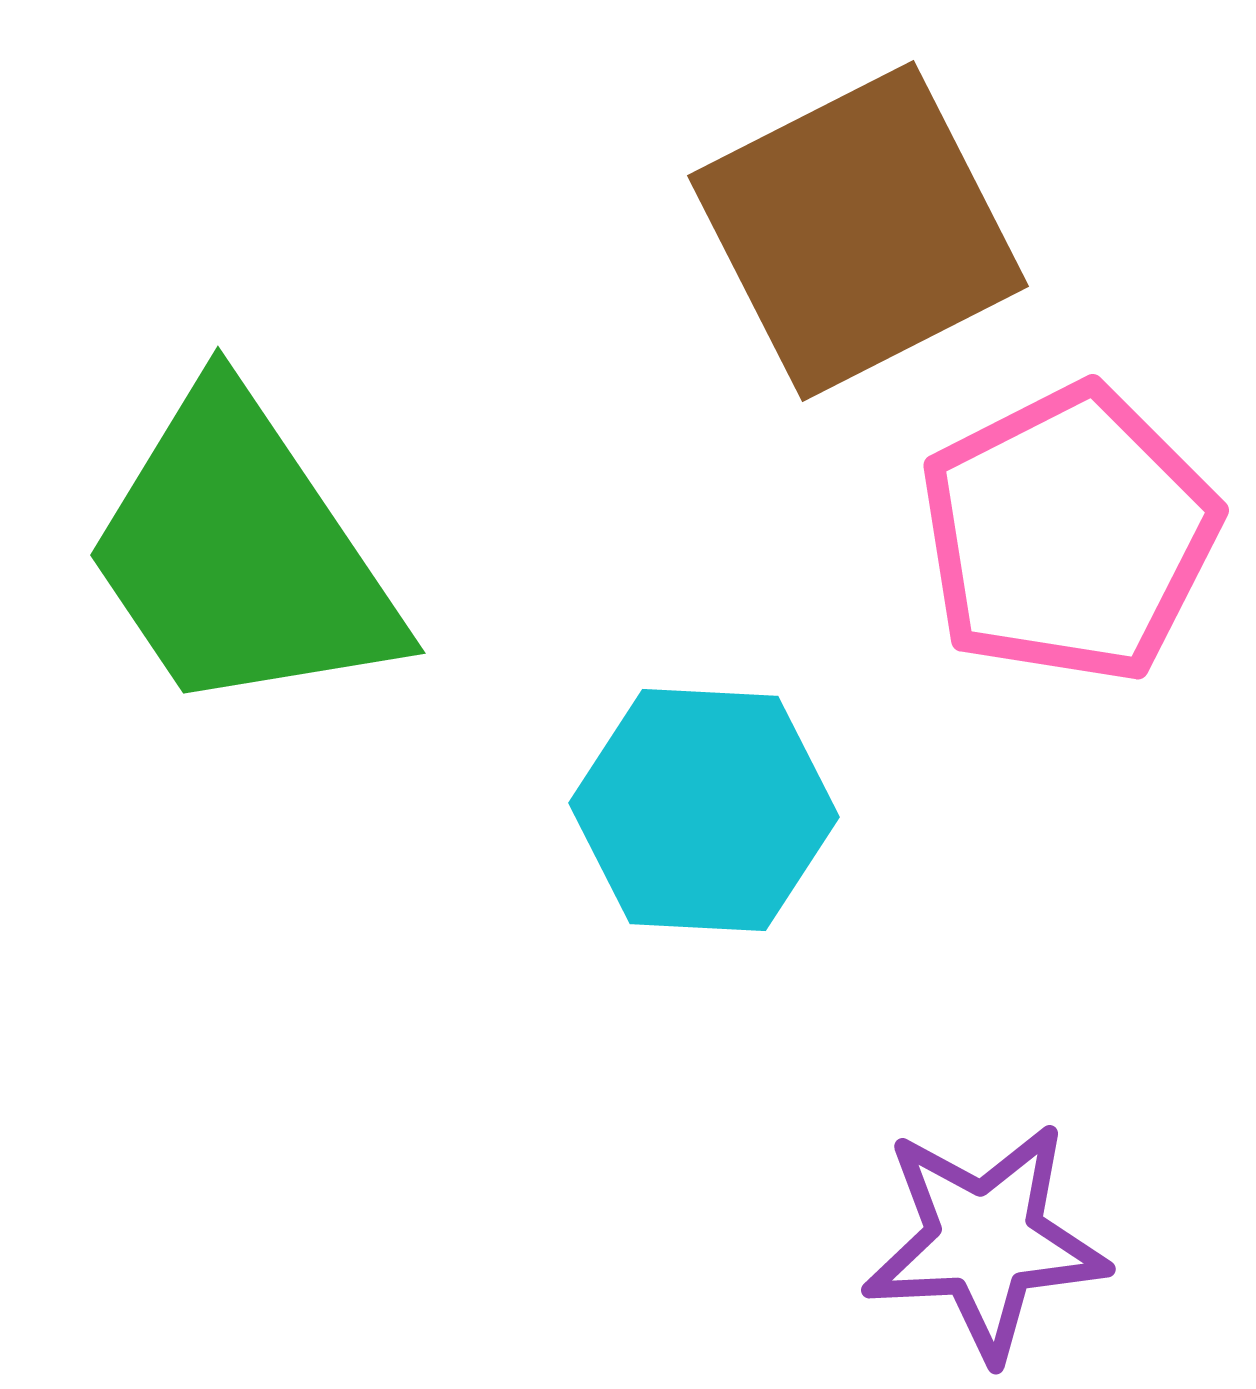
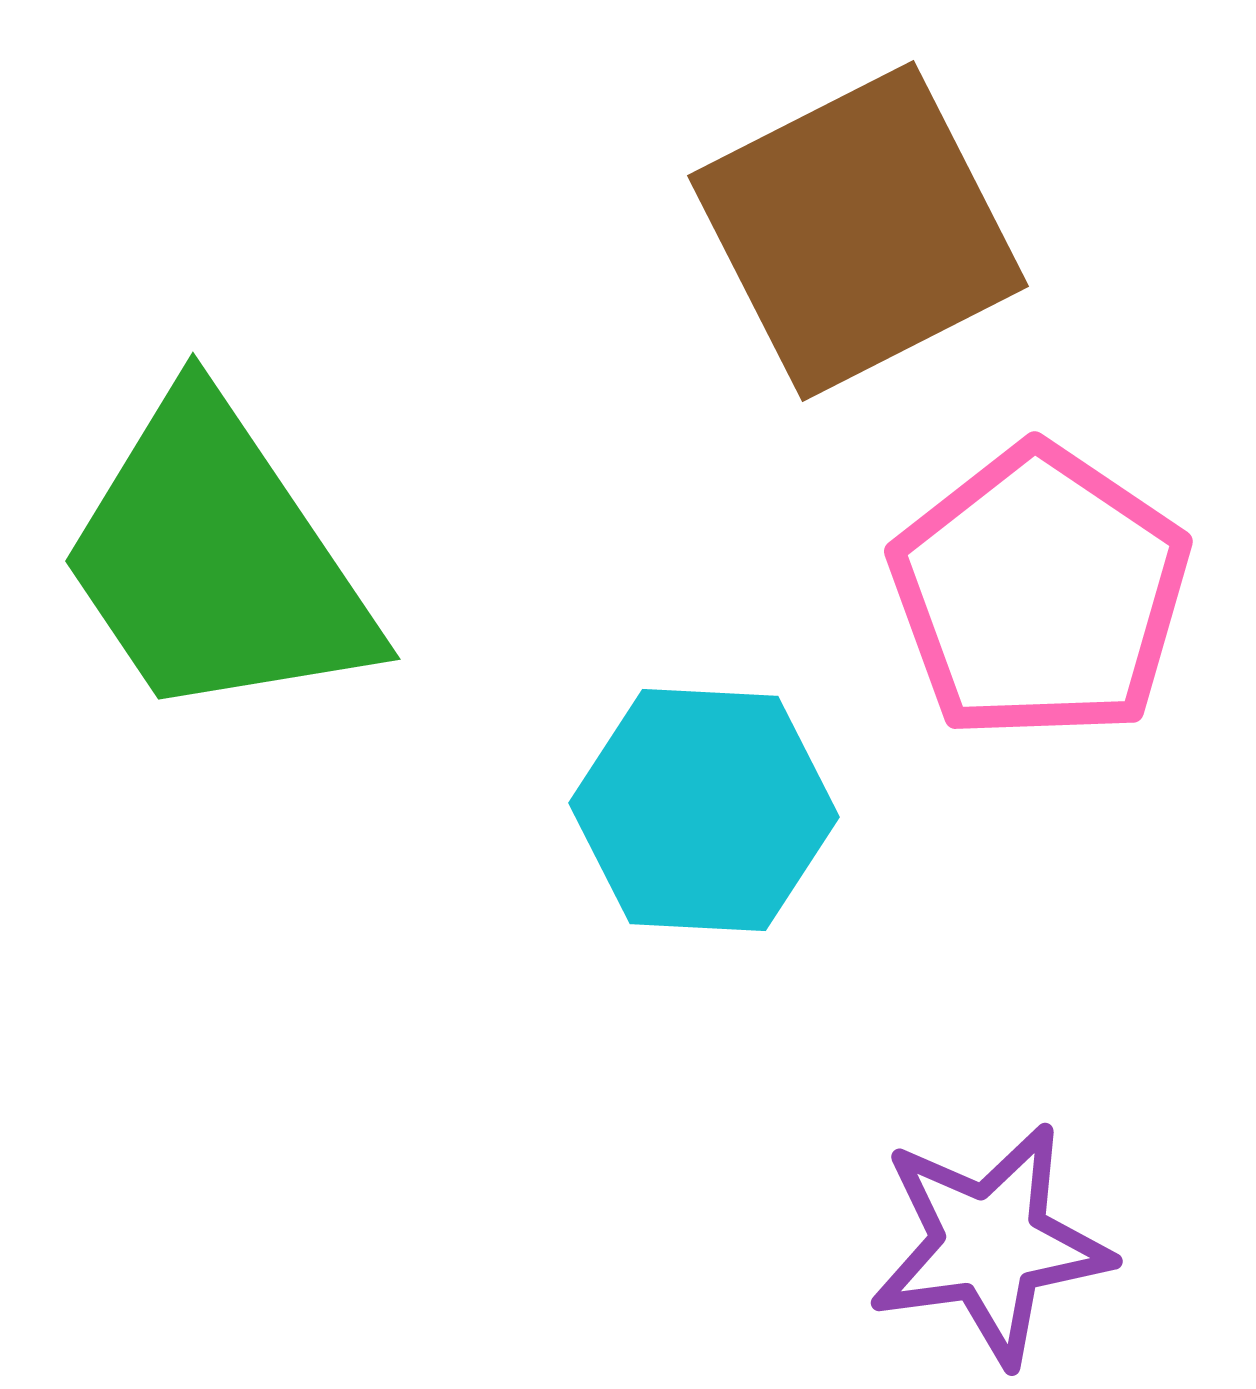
pink pentagon: moved 29 px left, 59 px down; rotated 11 degrees counterclockwise
green trapezoid: moved 25 px left, 6 px down
purple star: moved 5 px right, 3 px down; rotated 5 degrees counterclockwise
